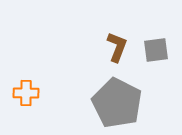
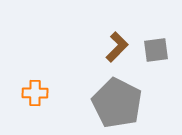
brown L-shape: rotated 24 degrees clockwise
orange cross: moved 9 px right
